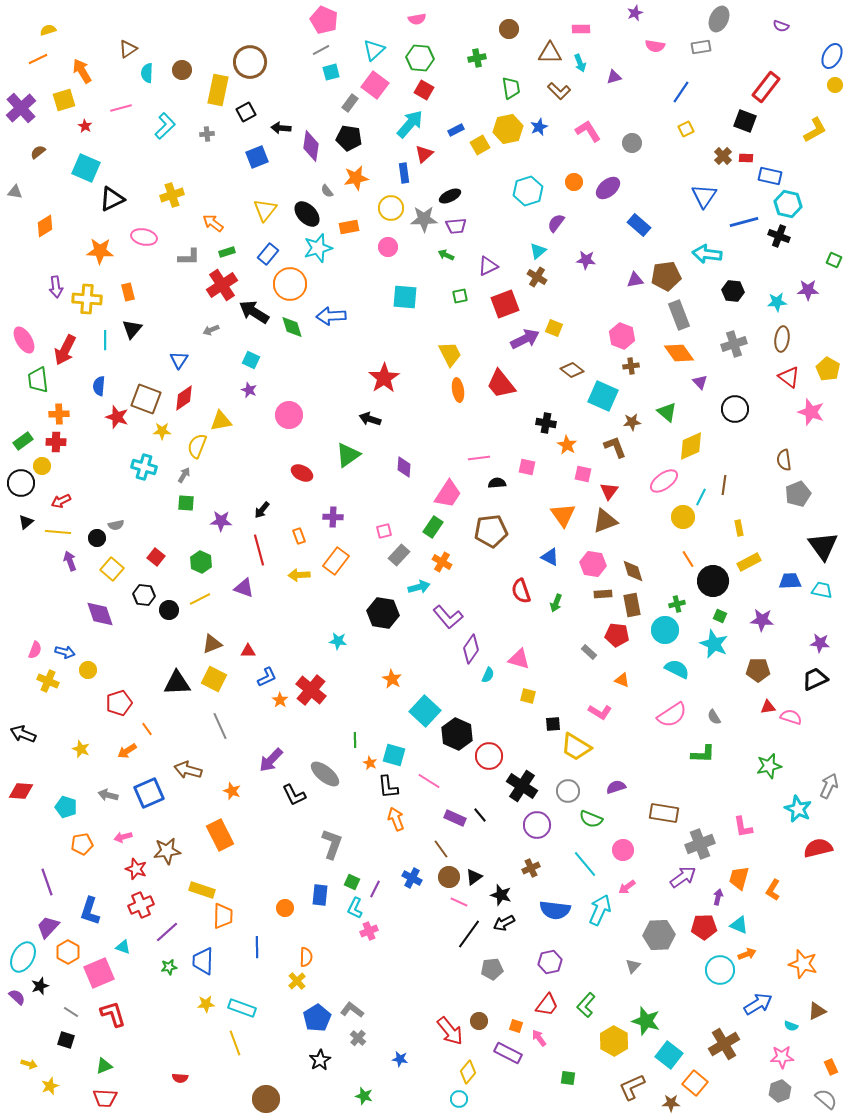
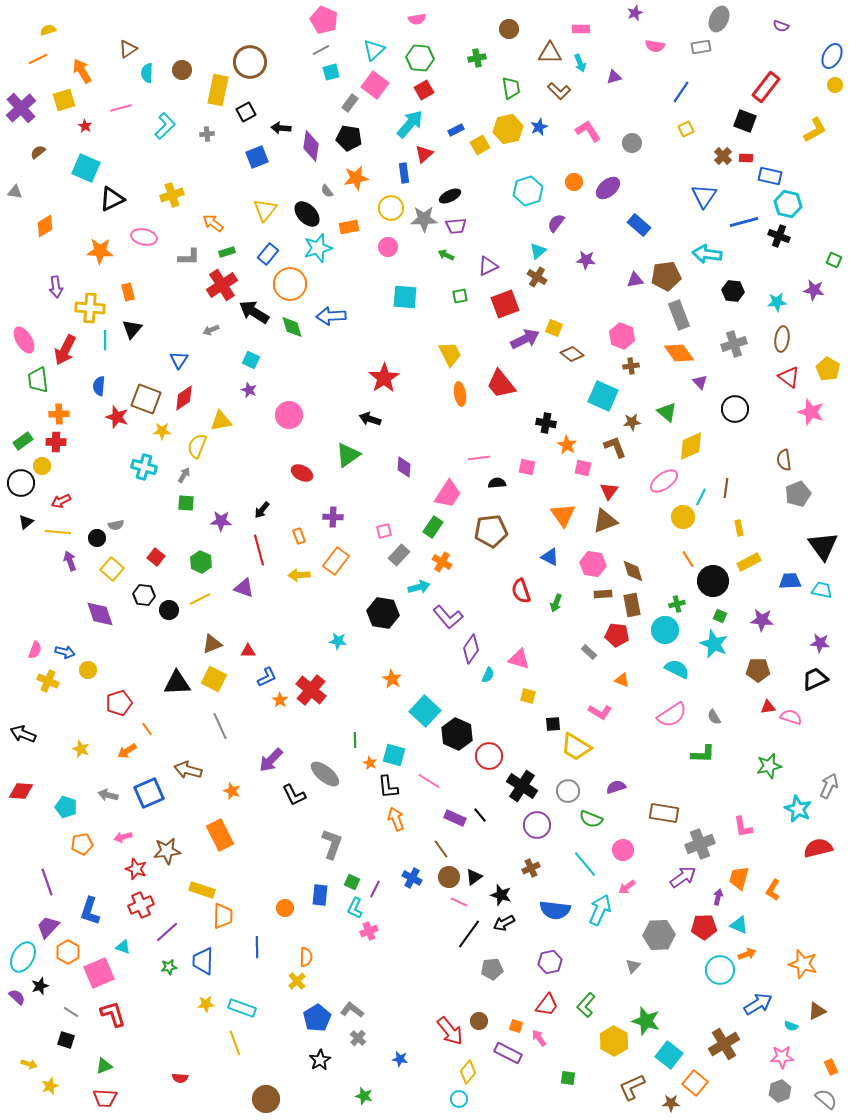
red square at (424, 90): rotated 30 degrees clockwise
purple star at (808, 290): moved 6 px right; rotated 10 degrees clockwise
yellow cross at (87, 299): moved 3 px right, 9 px down
brown diamond at (572, 370): moved 16 px up
orange ellipse at (458, 390): moved 2 px right, 4 px down
pink square at (583, 474): moved 6 px up
brown line at (724, 485): moved 2 px right, 3 px down
